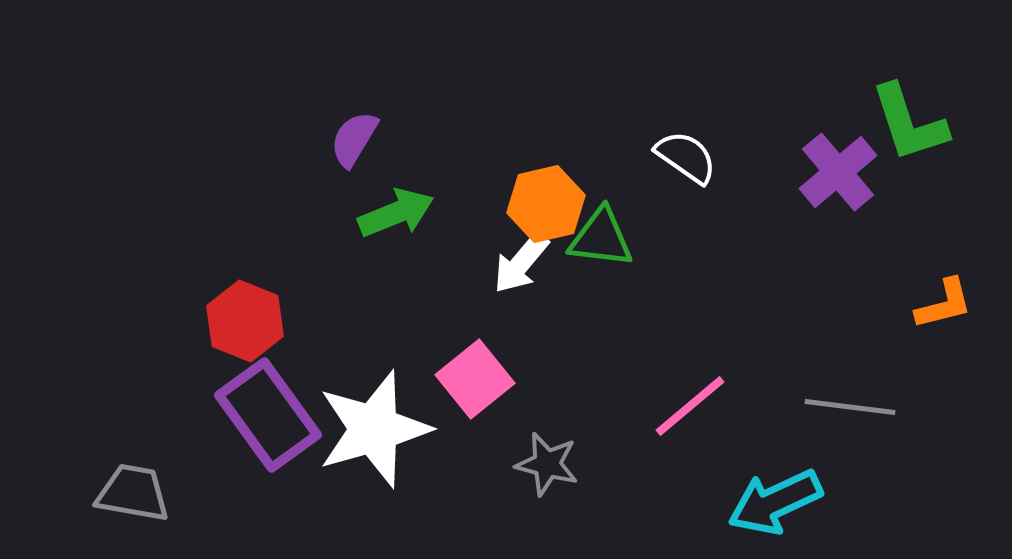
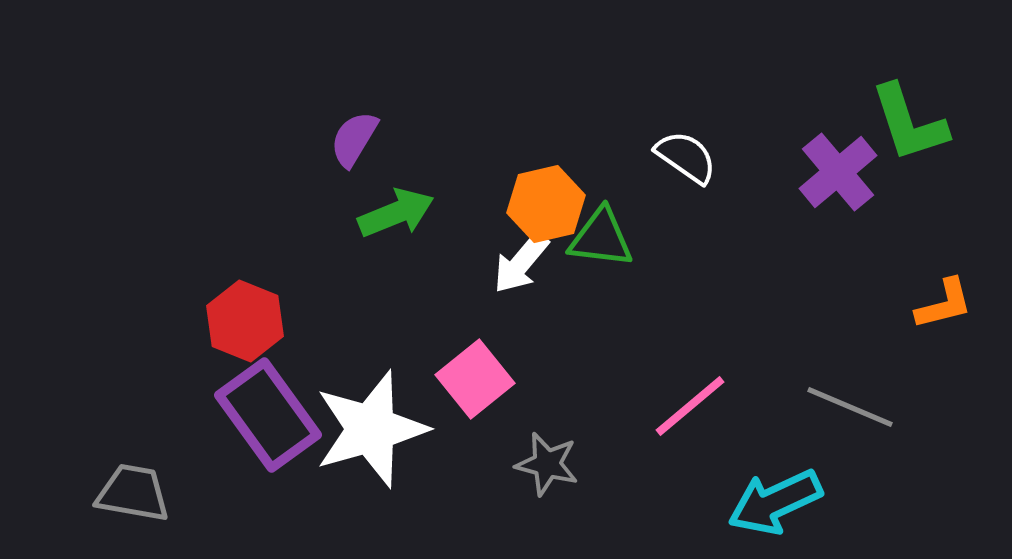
gray line: rotated 16 degrees clockwise
white star: moved 3 px left
